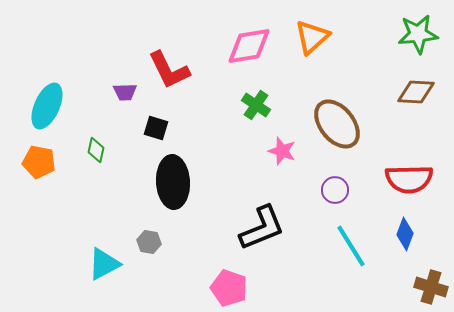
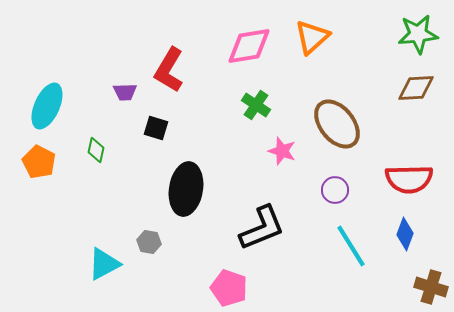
red L-shape: rotated 57 degrees clockwise
brown diamond: moved 4 px up; rotated 6 degrees counterclockwise
orange pentagon: rotated 16 degrees clockwise
black ellipse: moved 13 px right, 7 px down; rotated 12 degrees clockwise
